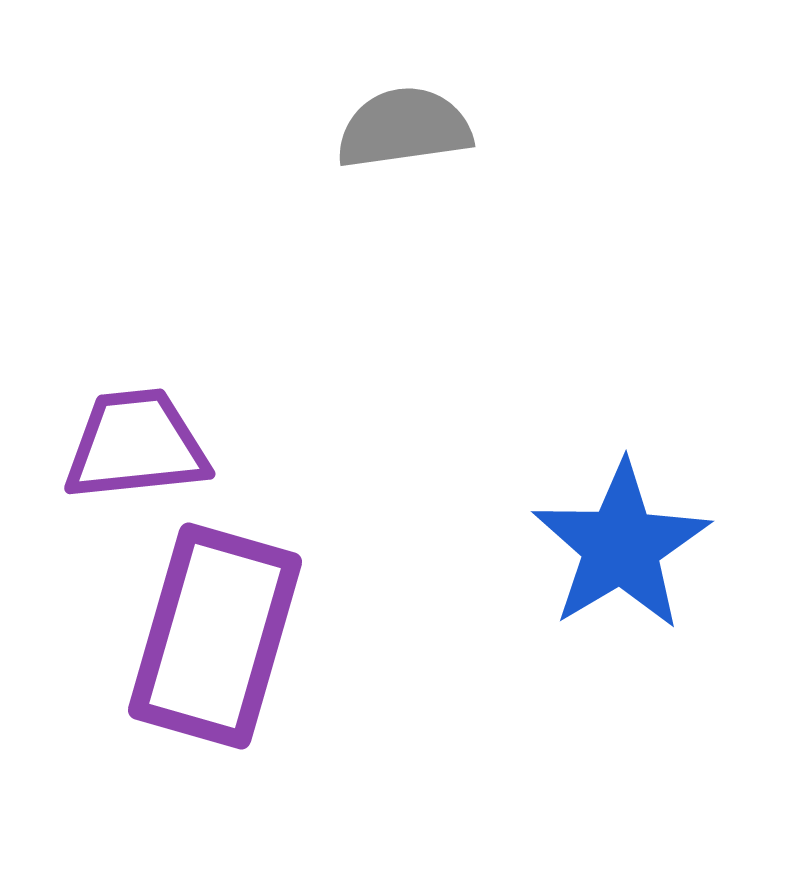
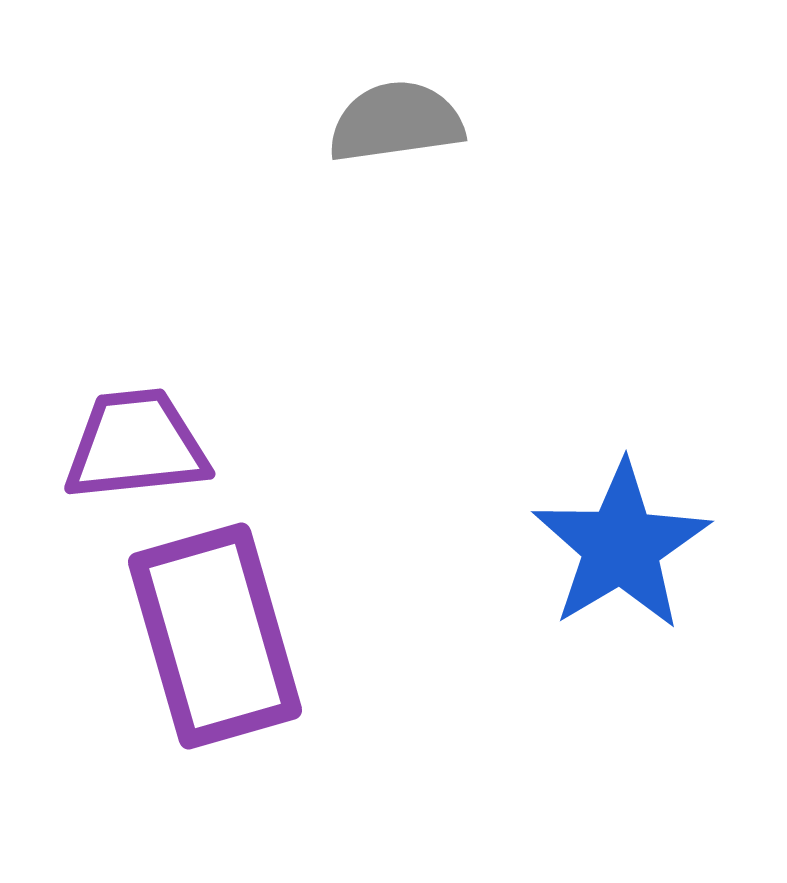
gray semicircle: moved 8 px left, 6 px up
purple rectangle: rotated 32 degrees counterclockwise
